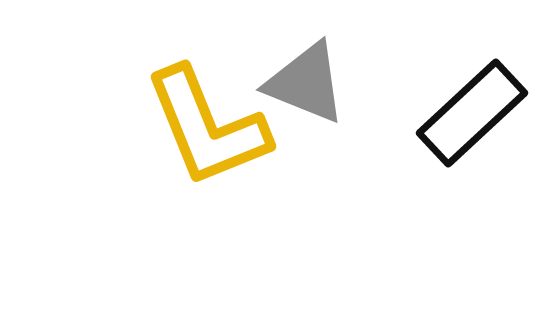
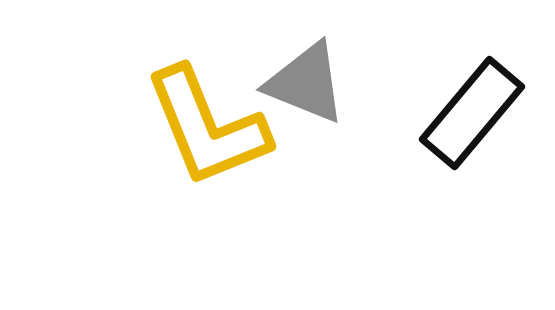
black rectangle: rotated 7 degrees counterclockwise
